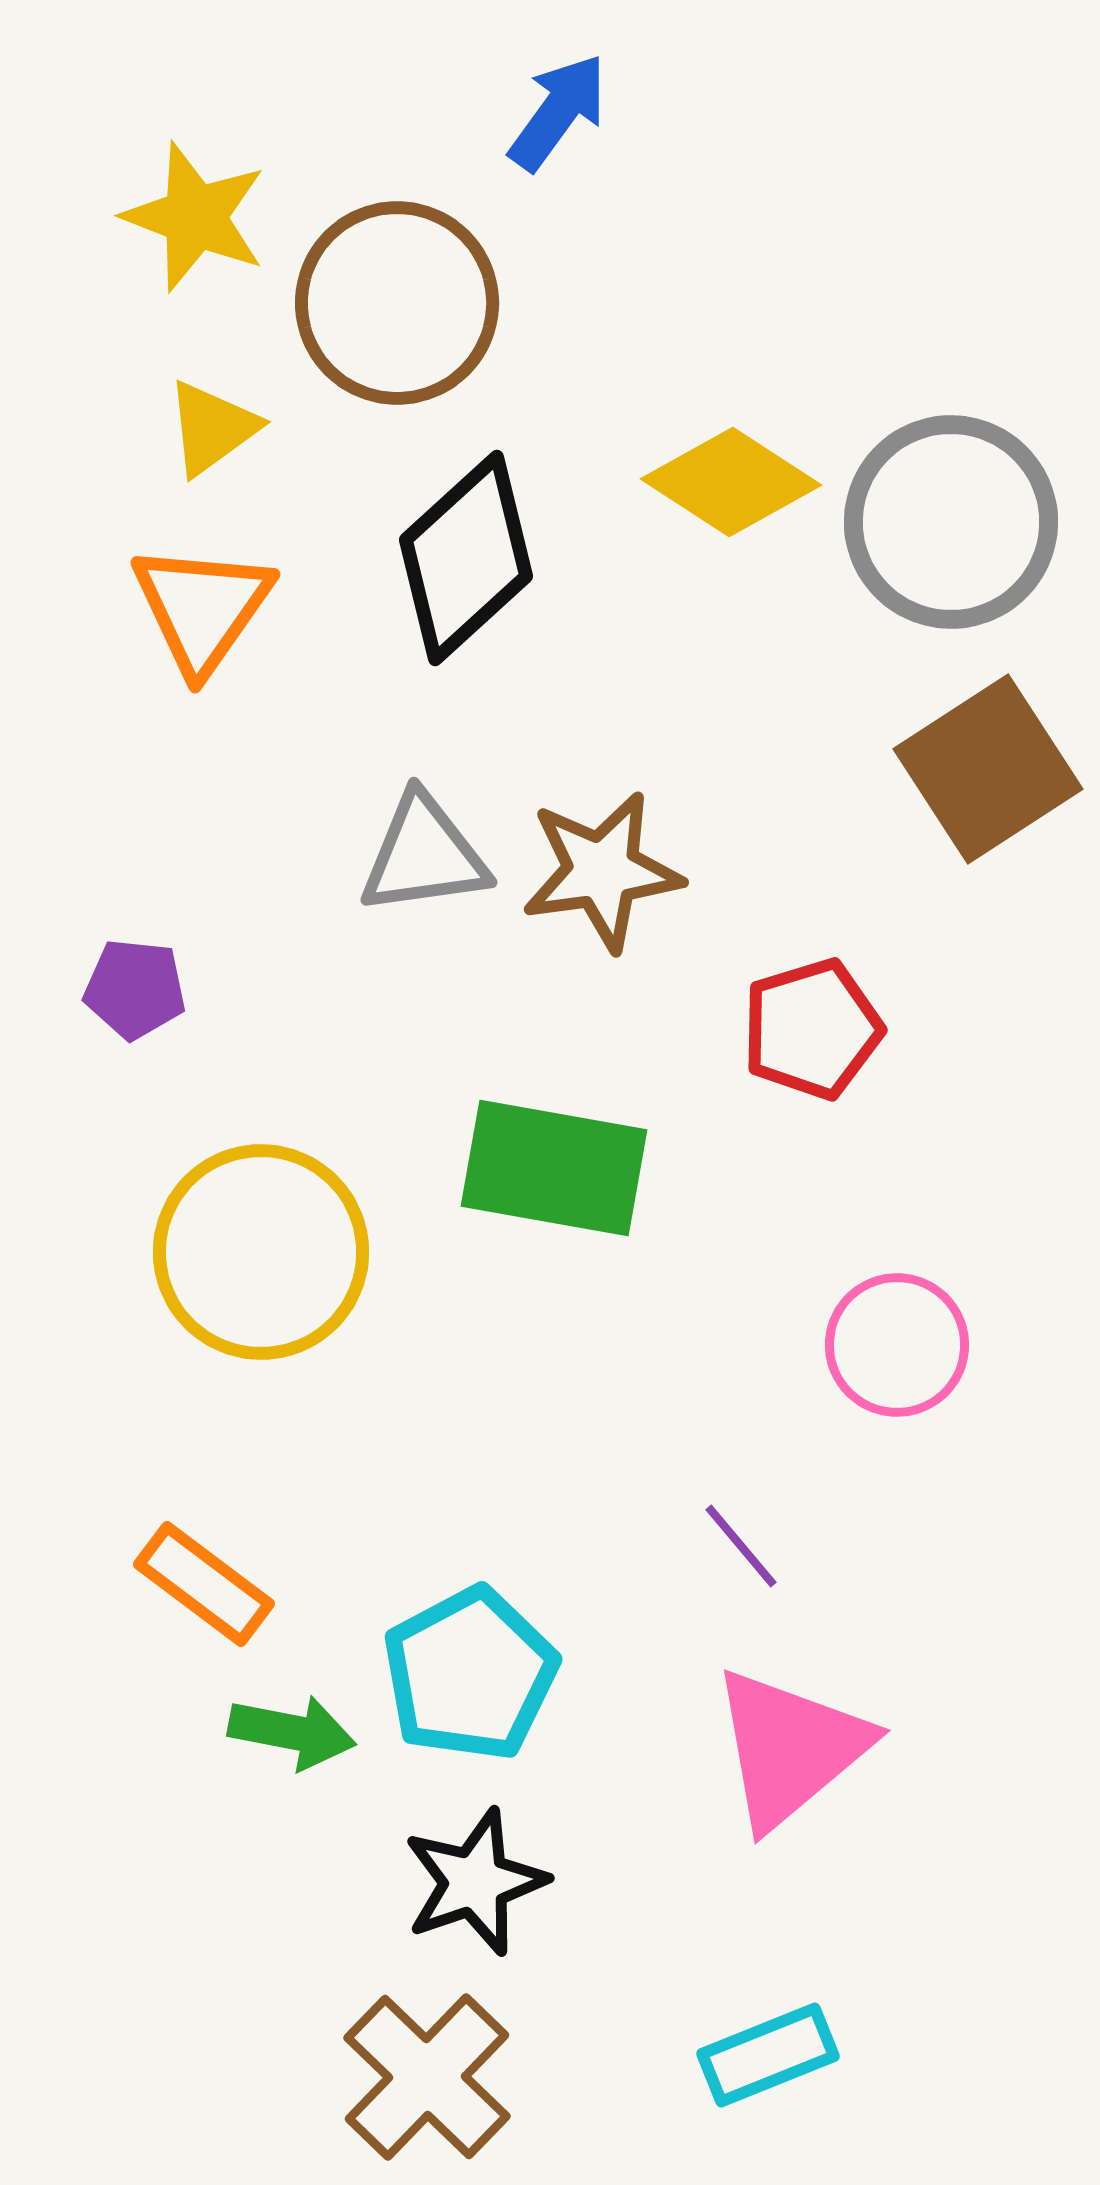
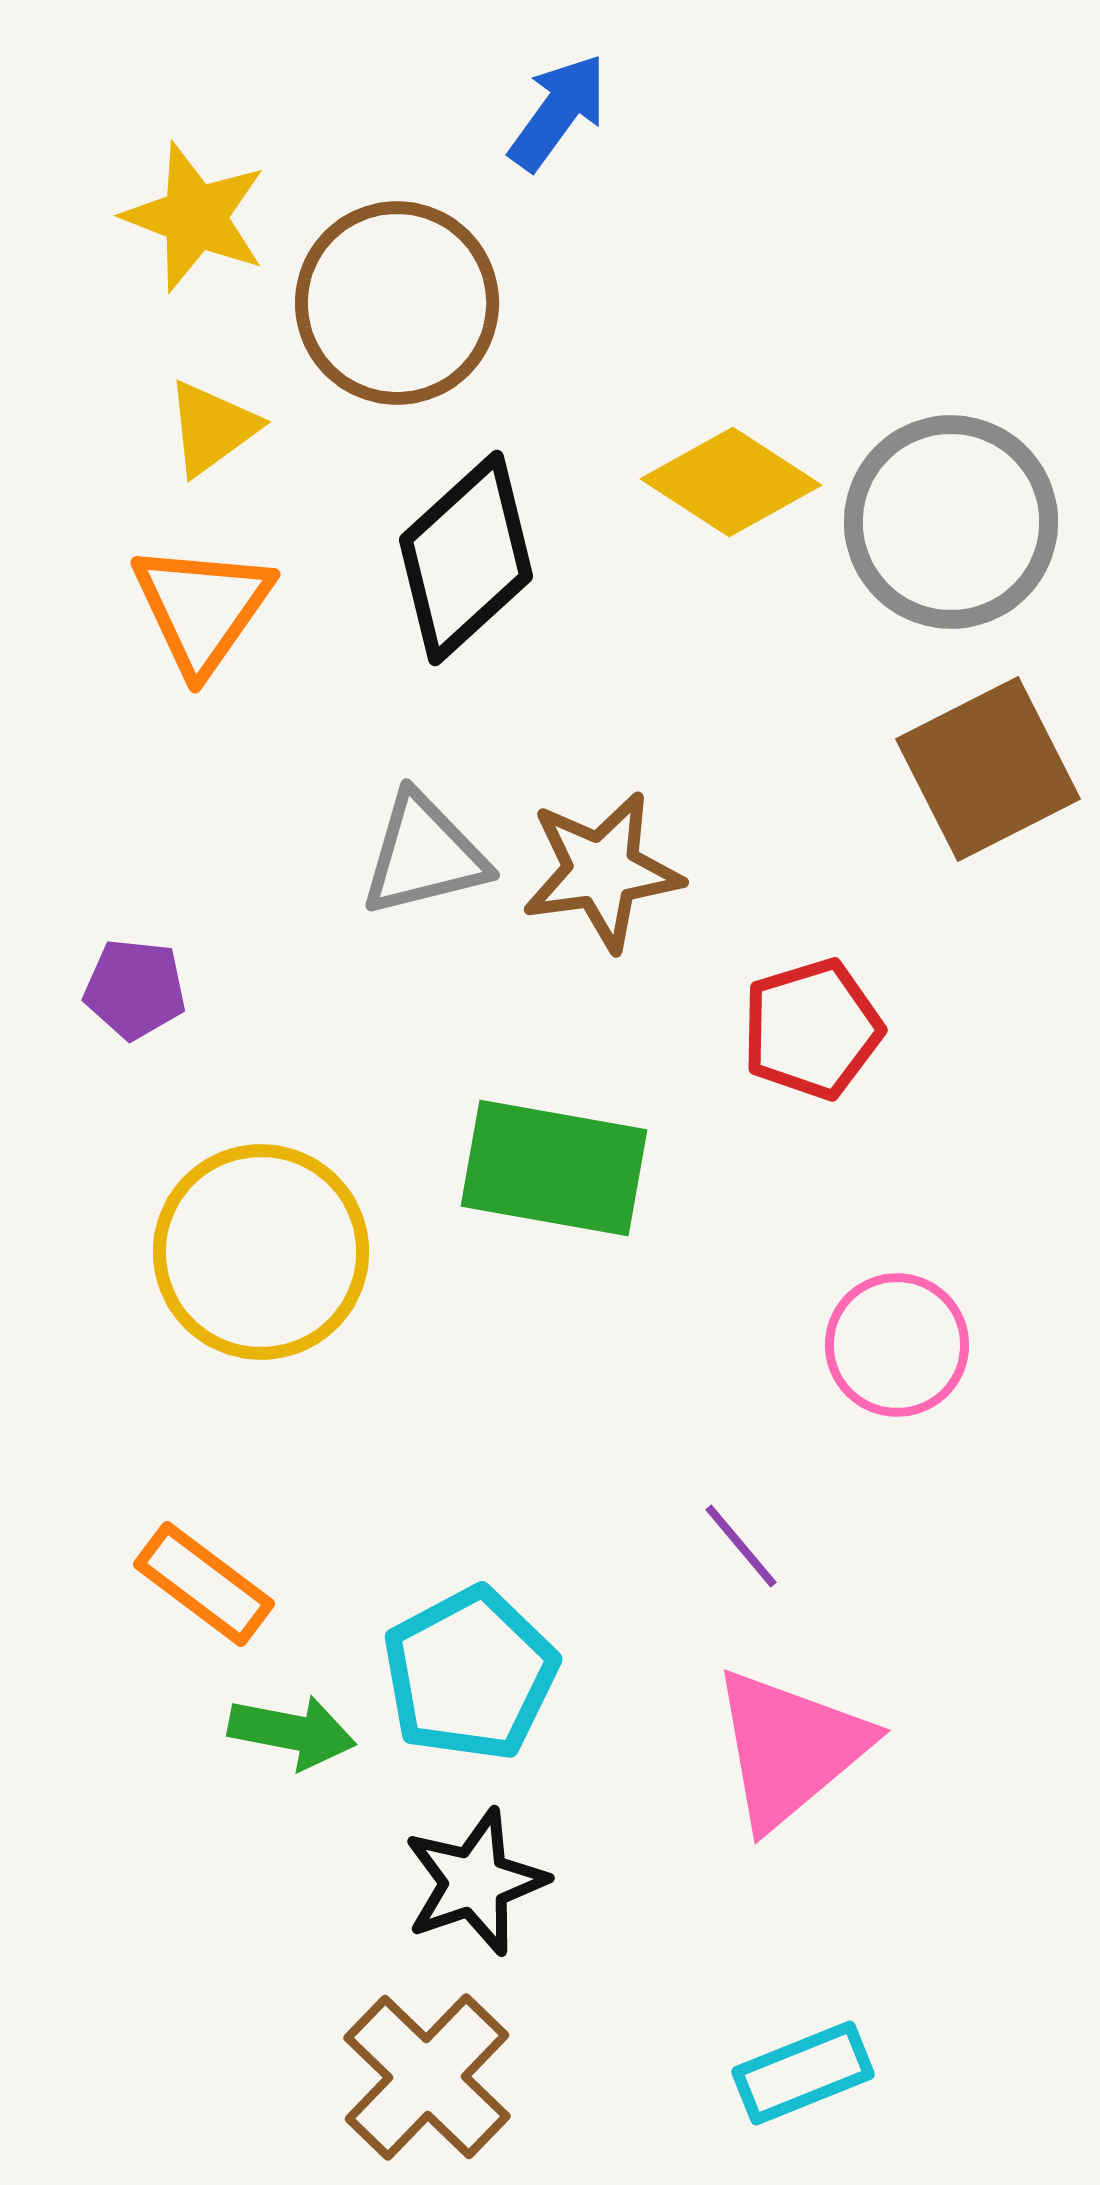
brown square: rotated 6 degrees clockwise
gray triangle: rotated 6 degrees counterclockwise
cyan rectangle: moved 35 px right, 18 px down
